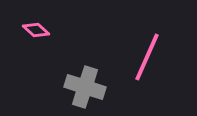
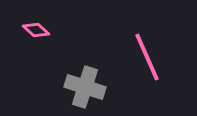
pink line: rotated 48 degrees counterclockwise
